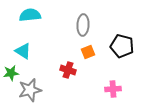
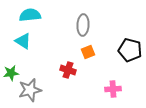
black pentagon: moved 8 px right, 4 px down
cyan triangle: moved 10 px up
